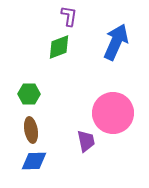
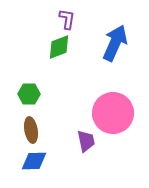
purple L-shape: moved 2 px left, 3 px down
blue arrow: moved 1 px left, 1 px down
